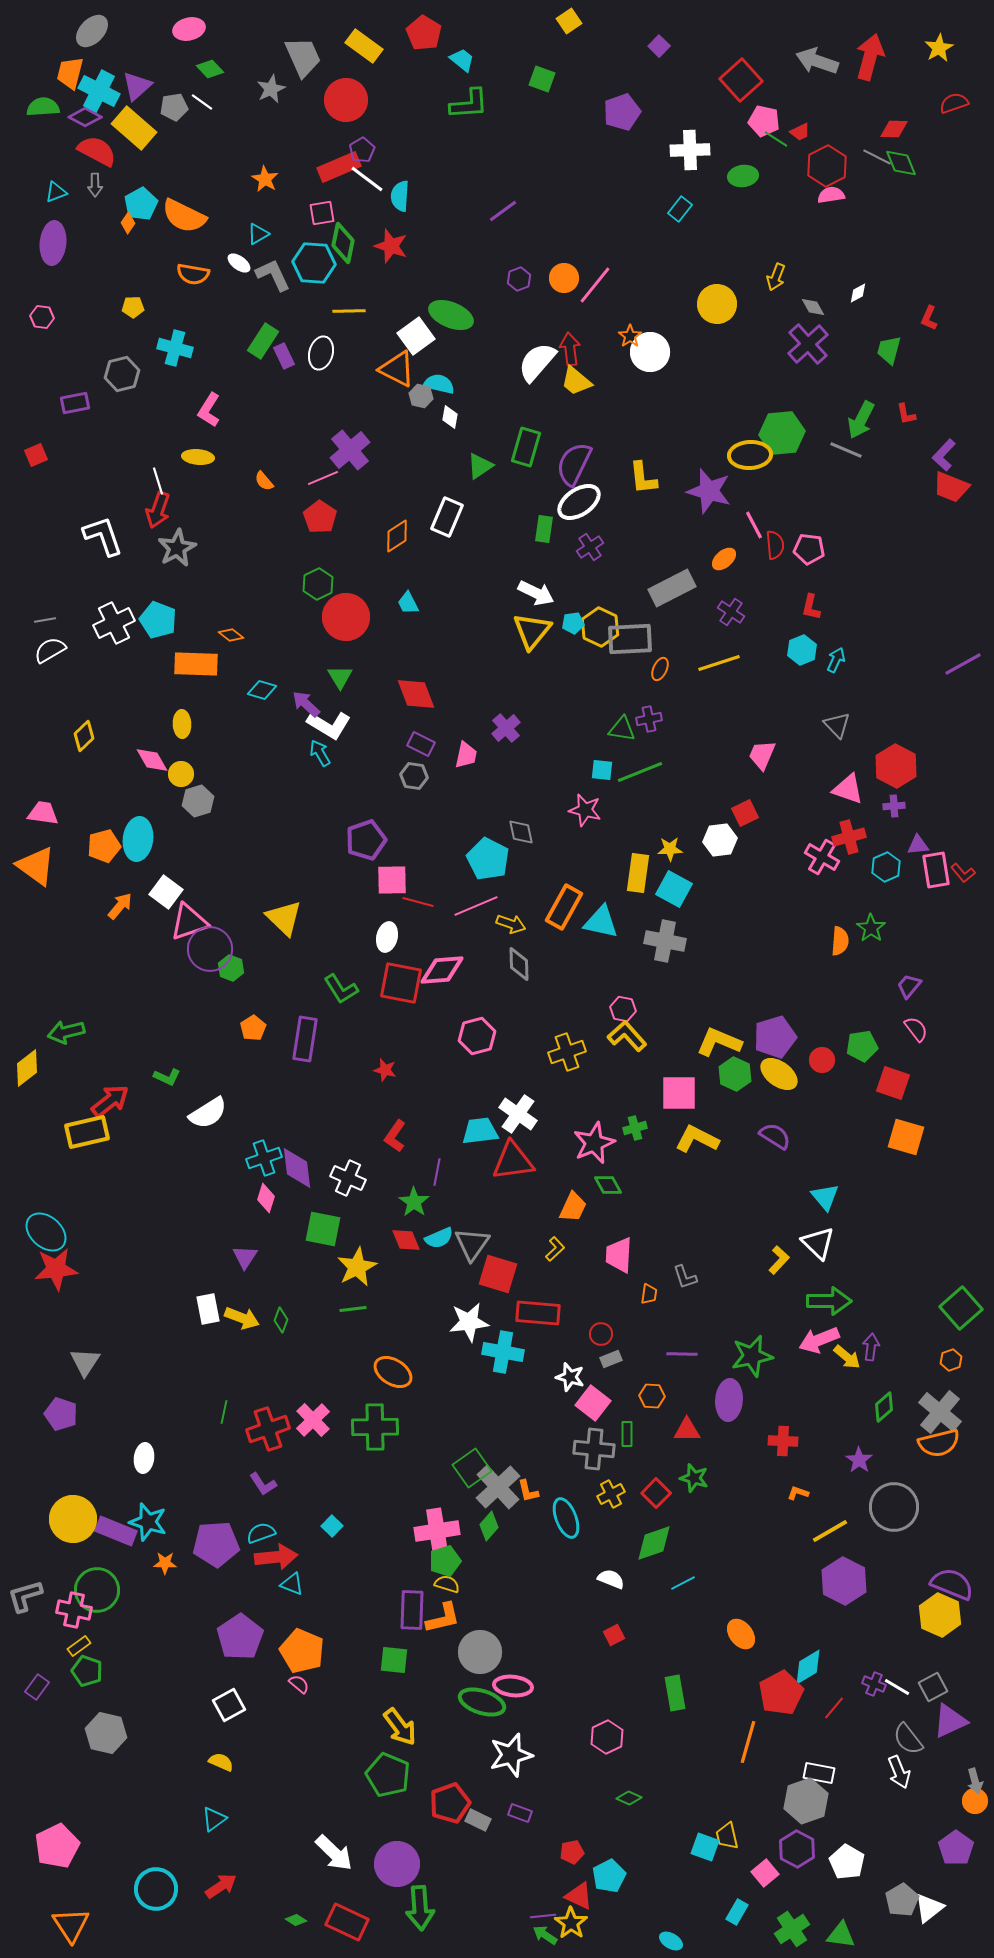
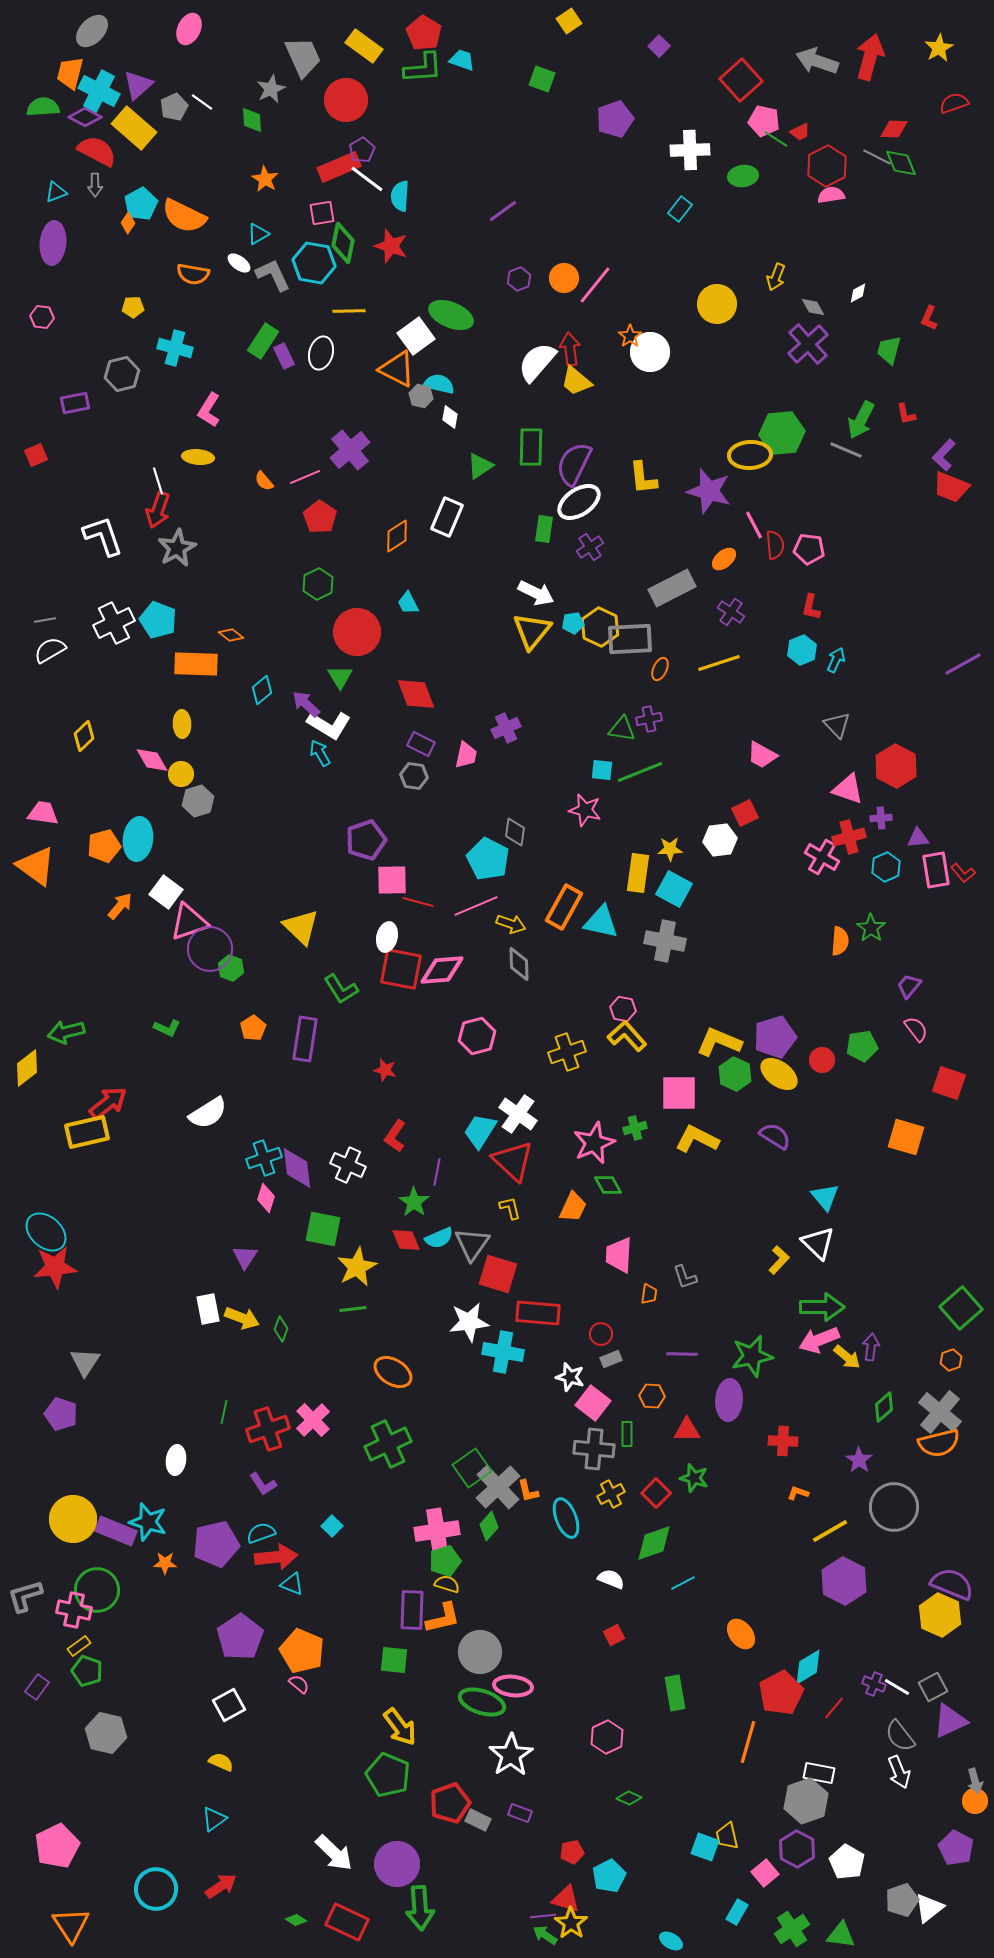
pink ellipse at (189, 29): rotated 52 degrees counterclockwise
cyan trapezoid at (462, 60): rotated 20 degrees counterclockwise
green diamond at (210, 69): moved 42 px right, 51 px down; rotated 40 degrees clockwise
purple triangle at (137, 86): moved 1 px right, 1 px up
green L-shape at (469, 104): moved 46 px left, 36 px up
gray pentagon at (174, 107): rotated 16 degrees counterclockwise
purple pentagon at (622, 112): moved 7 px left, 7 px down
cyan hexagon at (314, 263): rotated 6 degrees clockwise
green rectangle at (526, 447): moved 5 px right; rotated 15 degrees counterclockwise
pink line at (323, 478): moved 18 px left, 1 px up
red circle at (346, 617): moved 11 px right, 15 px down
cyan diamond at (262, 690): rotated 56 degrees counterclockwise
purple cross at (506, 728): rotated 16 degrees clockwise
pink trapezoid at (762, 755): rotated 84 degrees counterclockwise
purple cross at (894, 806): moved 13 px left, 12 px down
gray diamond at (521, 832): moved 6 px left; rotated 20 degrees clockwise
purple triangle at (918, 845): moved 7 px up
yellow triangle at (284, 918): moved 17 px right, 9 px down
red square at (401, 983): moved 14 px up
green L-shape at (167, 1077): moved 49 px up
red square at (893, 1083): moved 56 px right
red arrow at (110, 1101): moved 2 px left, 2 px down
cyan trapezoid at (480, 1131): rotated 51 degrees counterclockwise
red triangle at (513, 1161): rotated 51 degrees clockwise
white cross at (348, 1178): moved 13 px up
yellow L-shape at (555, 1249): moved 45 px left, 41 px up; rotated 60 degrees counterclockwise
red star at (56, 1269): moved 1 px left, 2 px up
green arrow at (829, 1301): moved 7 px left, 6 px down
green diamond at (281, 1320): moved 9 px down
green cross at (375, 1427): moved 13 px right, 17 px down; rotated 24 degrees counterclockwise
white ellipse at (144, 1458): moved 32 px right, 2 px down
purple pentagon at (216, 1544): rotated 9 degrees counterclockwise
gray semicircle at (908, 1739): moved 8 px left, 3 px up
white star at (511, 1755): rotated 18 degrees counterclockwise
purple pentagon at (956, 1848): rotated 8 degrees counterclockwise
red triangle at (579, 1896): moved 13 px left, 3 px down; rotated 8 degrees counterclockwise
gray pentagon at (902, 1900): rotated 12 degrees clockwise
